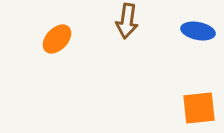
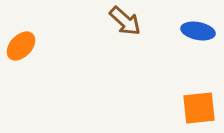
brown arrow: moved 2 px left; rotated 56 degrees counterclockwise
orange ellipse: moved 36 px left, 7 px down
